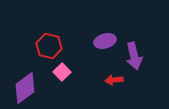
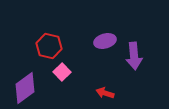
purple arrow: rotated 8 degrees clockwise
red arrow: moved 9 px left, 13 px down; rotated 24 degrees clockwise
